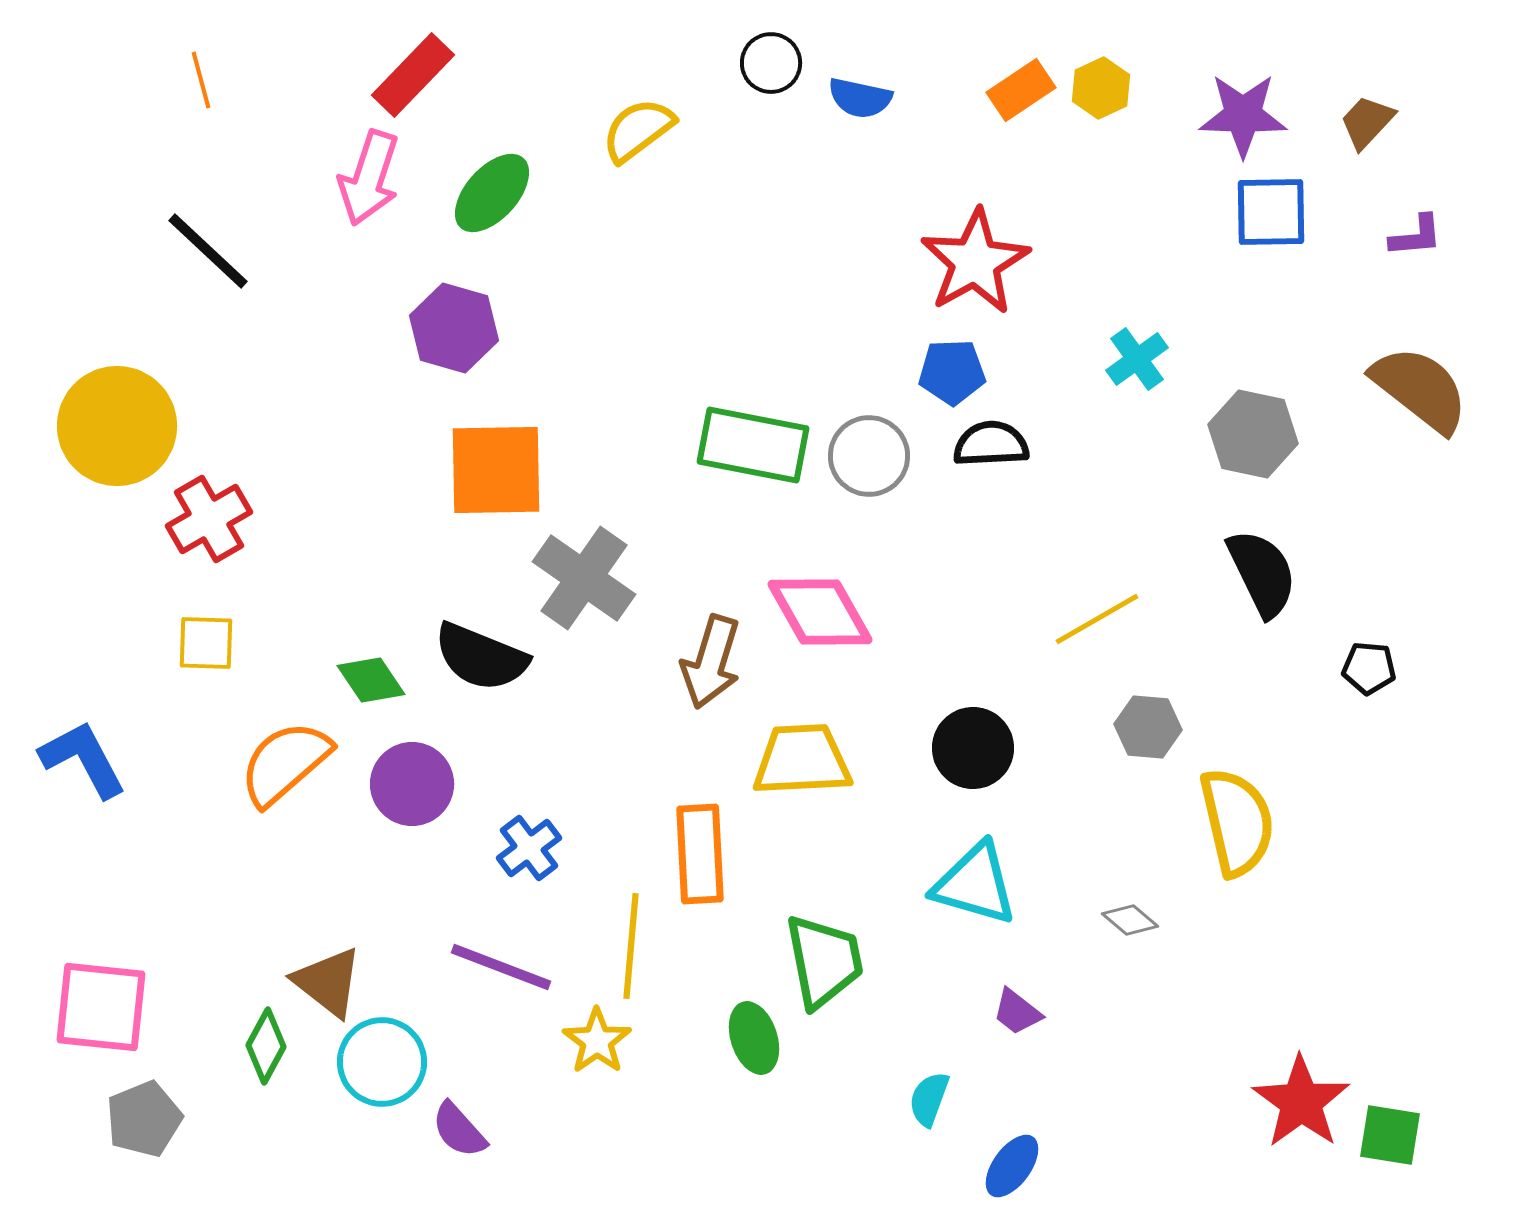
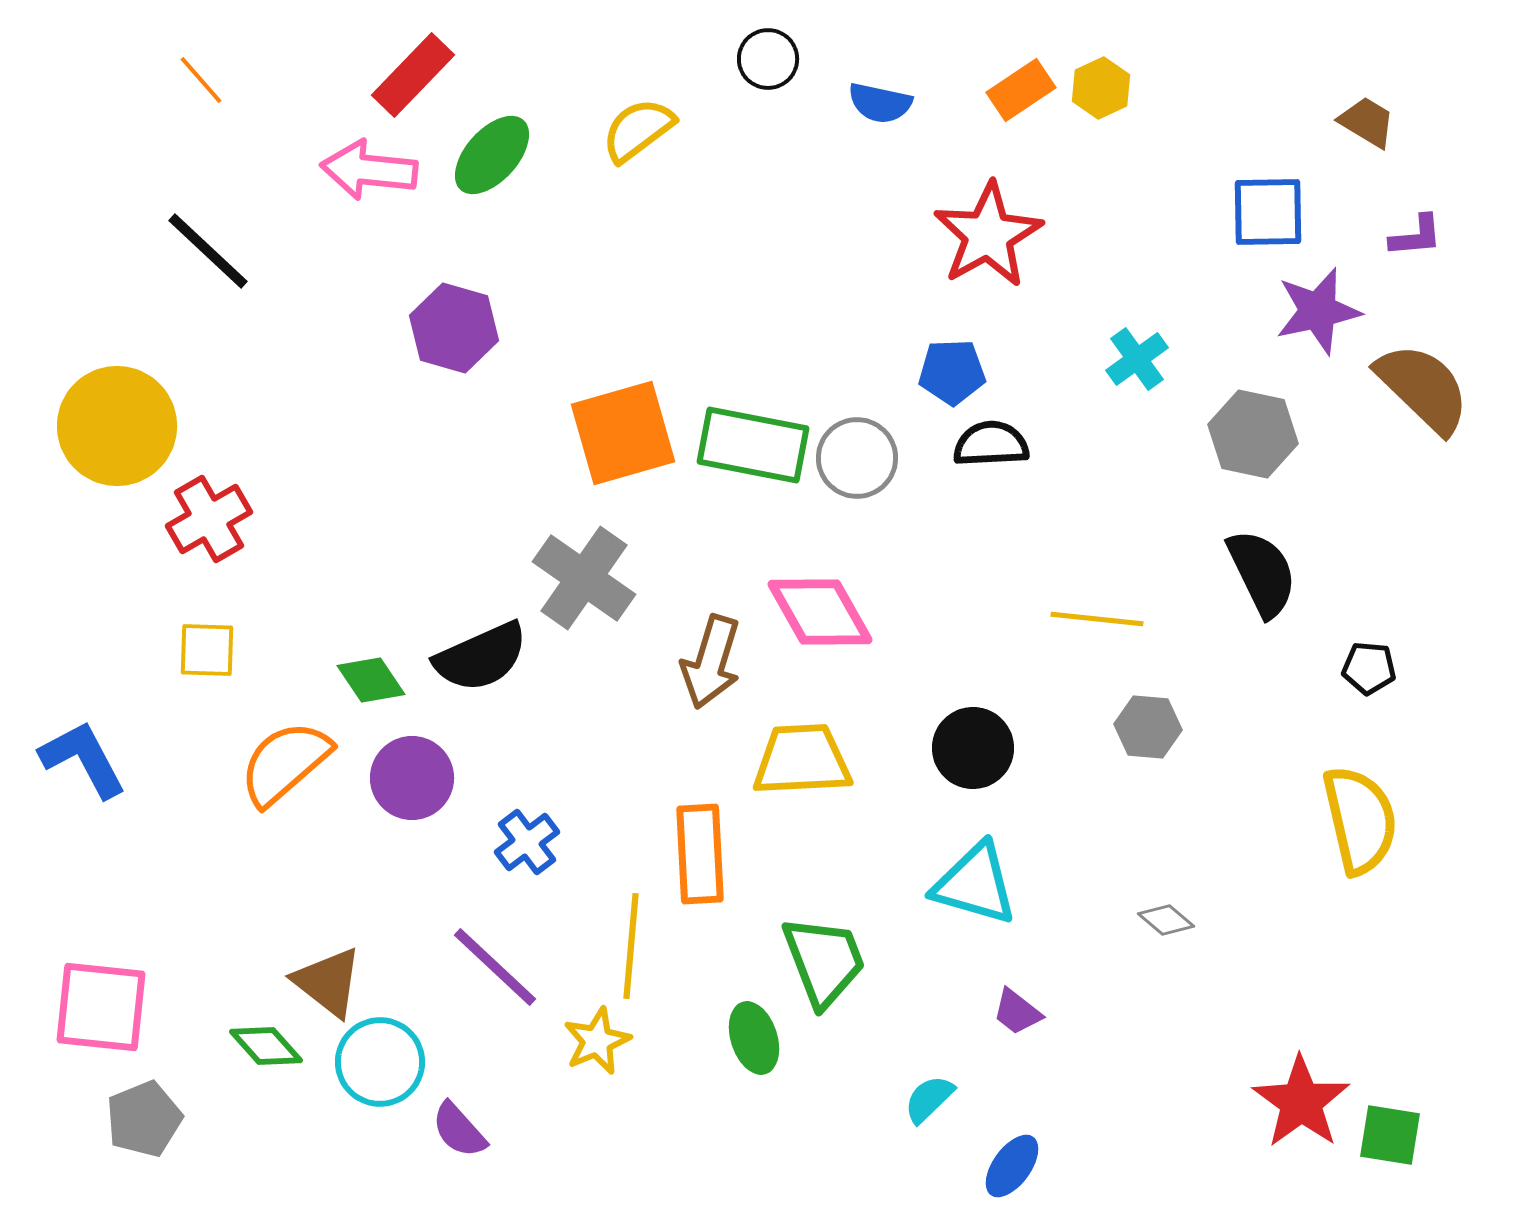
black circle at (771, 63): moved 3 px left, 4 px up
orange line at (201, 80): rotated 26 degrees counterclockwise
blue semicircle at (860, 98): moved 20 px right, 5 px down
purple star at (1243, 115): moved 75 px right, 196 px down; rotated 14 degrees counterclockwise
brown trapezoid at (1367, 122): rotated 78 degrees clockwise
pink arrow at (369, 178): moved 8 px up; rotated 78 degrees clockwise
green ellipse at (492, 193): moved 38 px up
blue square at (1271, 212): moved 3 px left
red star at (975, 262): moved 13 px right, 27 px up
brown semicircle at (1420, 389): moved 3 px right, 1 px up; rotated 6 degrees clockwise
gray circle at (869, 456): moved 12 px left, 2 px down
orange square at (496, 470): moved 127 px right, 37 px up; rotated 15 degrees counterclockwise
yellow line at (1097, 619): rotated 36 degrees clockwise
yellow square at (206, 643): moved 1 px right, 7 px down
black semicircle at (481, 657): rotated 46 degrees counterclockwise
purple circle at (412, 784): moved 6 px up
yellow semicircle at (1237, 822): moved 123 px right, 2 px up
blue cross at (529, 848): moved 2 px left, 6 px up
gray diamond at (1130, 920): moved 36 px right
green trapezoid at (824, 961): rotated 10 degrees counterclockwise
purple line at (501, 967): moved 6 px left; rotated 22 degrees clockwise
yellow star at (597, 1041): rotated 12 degrees clockwise
green diamond at (266, 1046): rotated 70 degrees counterclockwise
cyan circle at (382, 1062): moved 2 px left
cyan semicircle at (929, 1099): rotated 26 degrees clockwise
